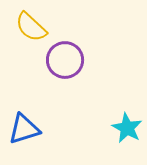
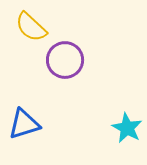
blue triangle: moved 5 px up
